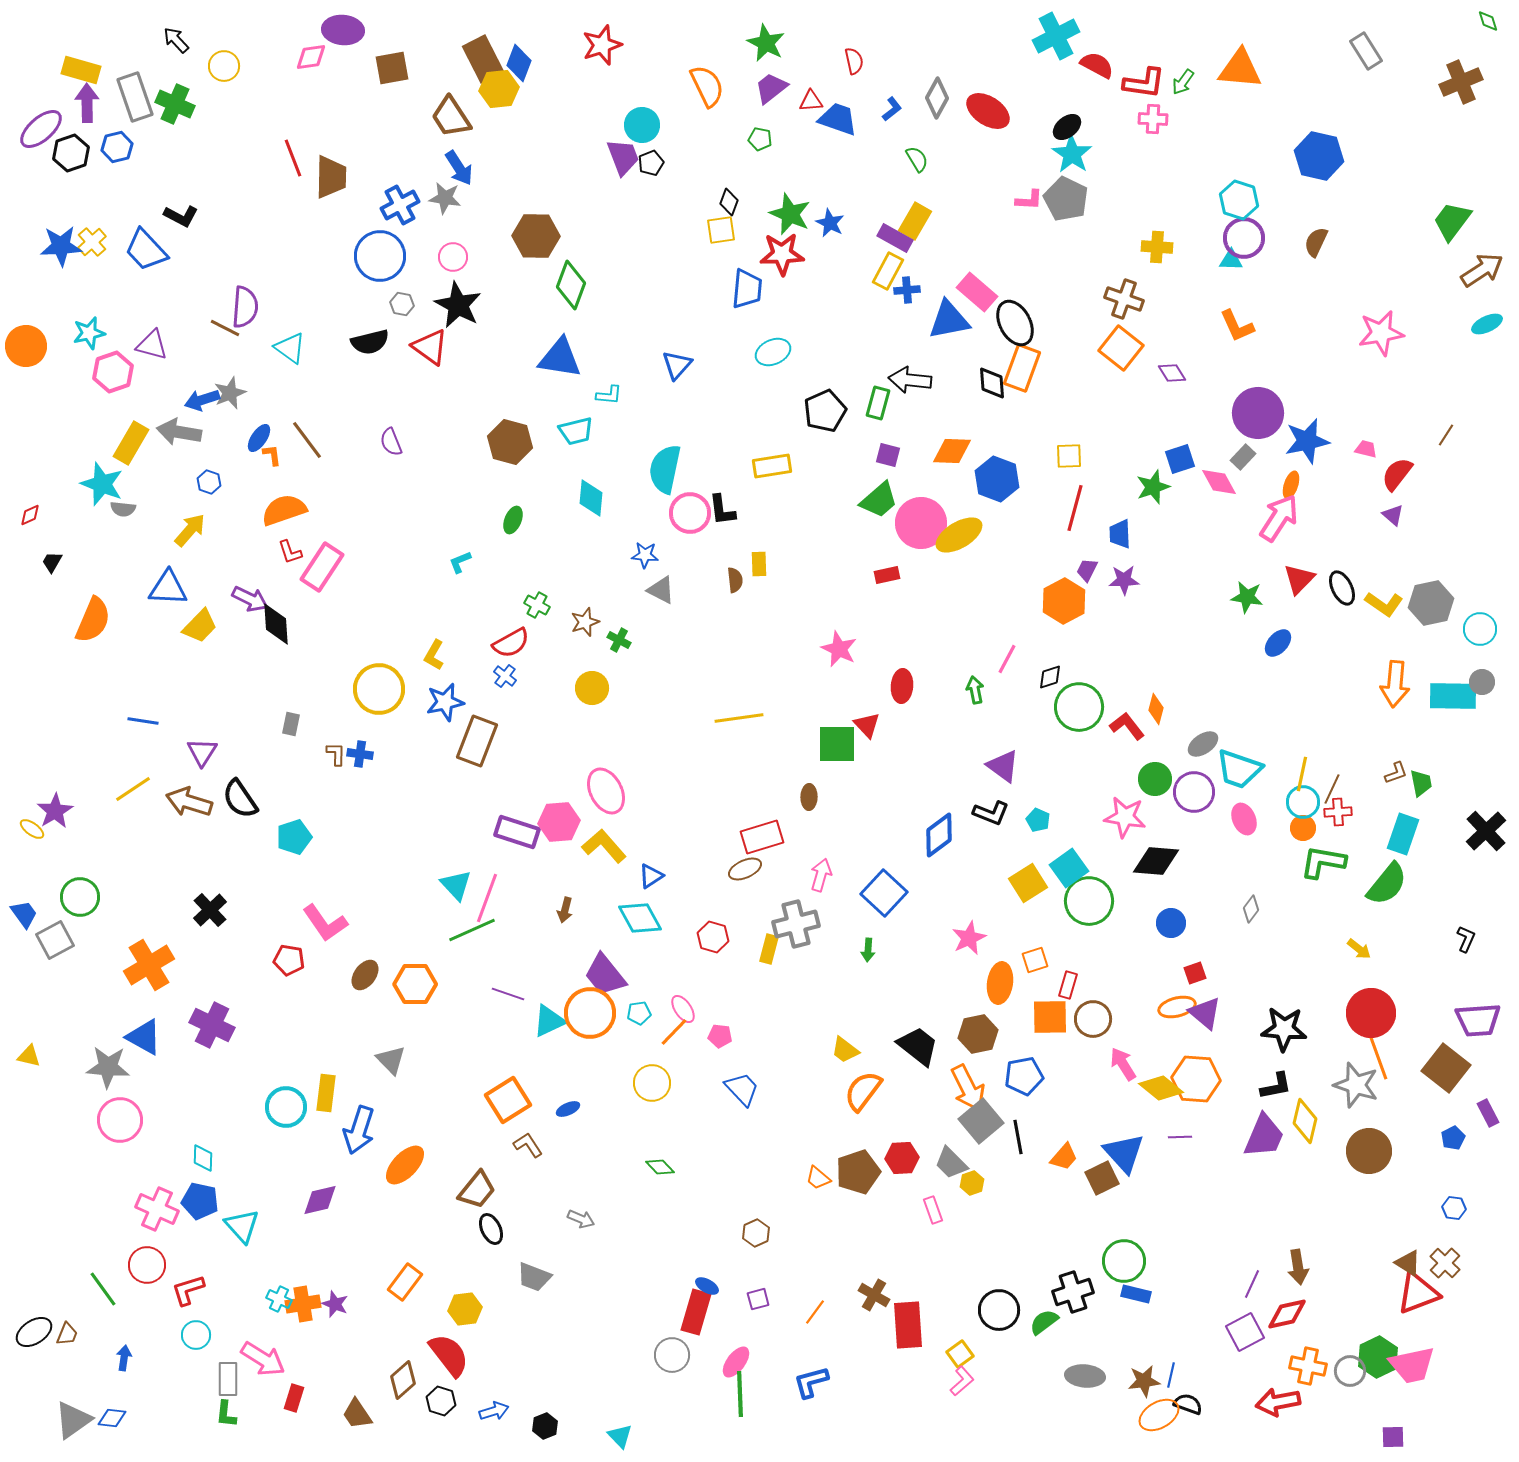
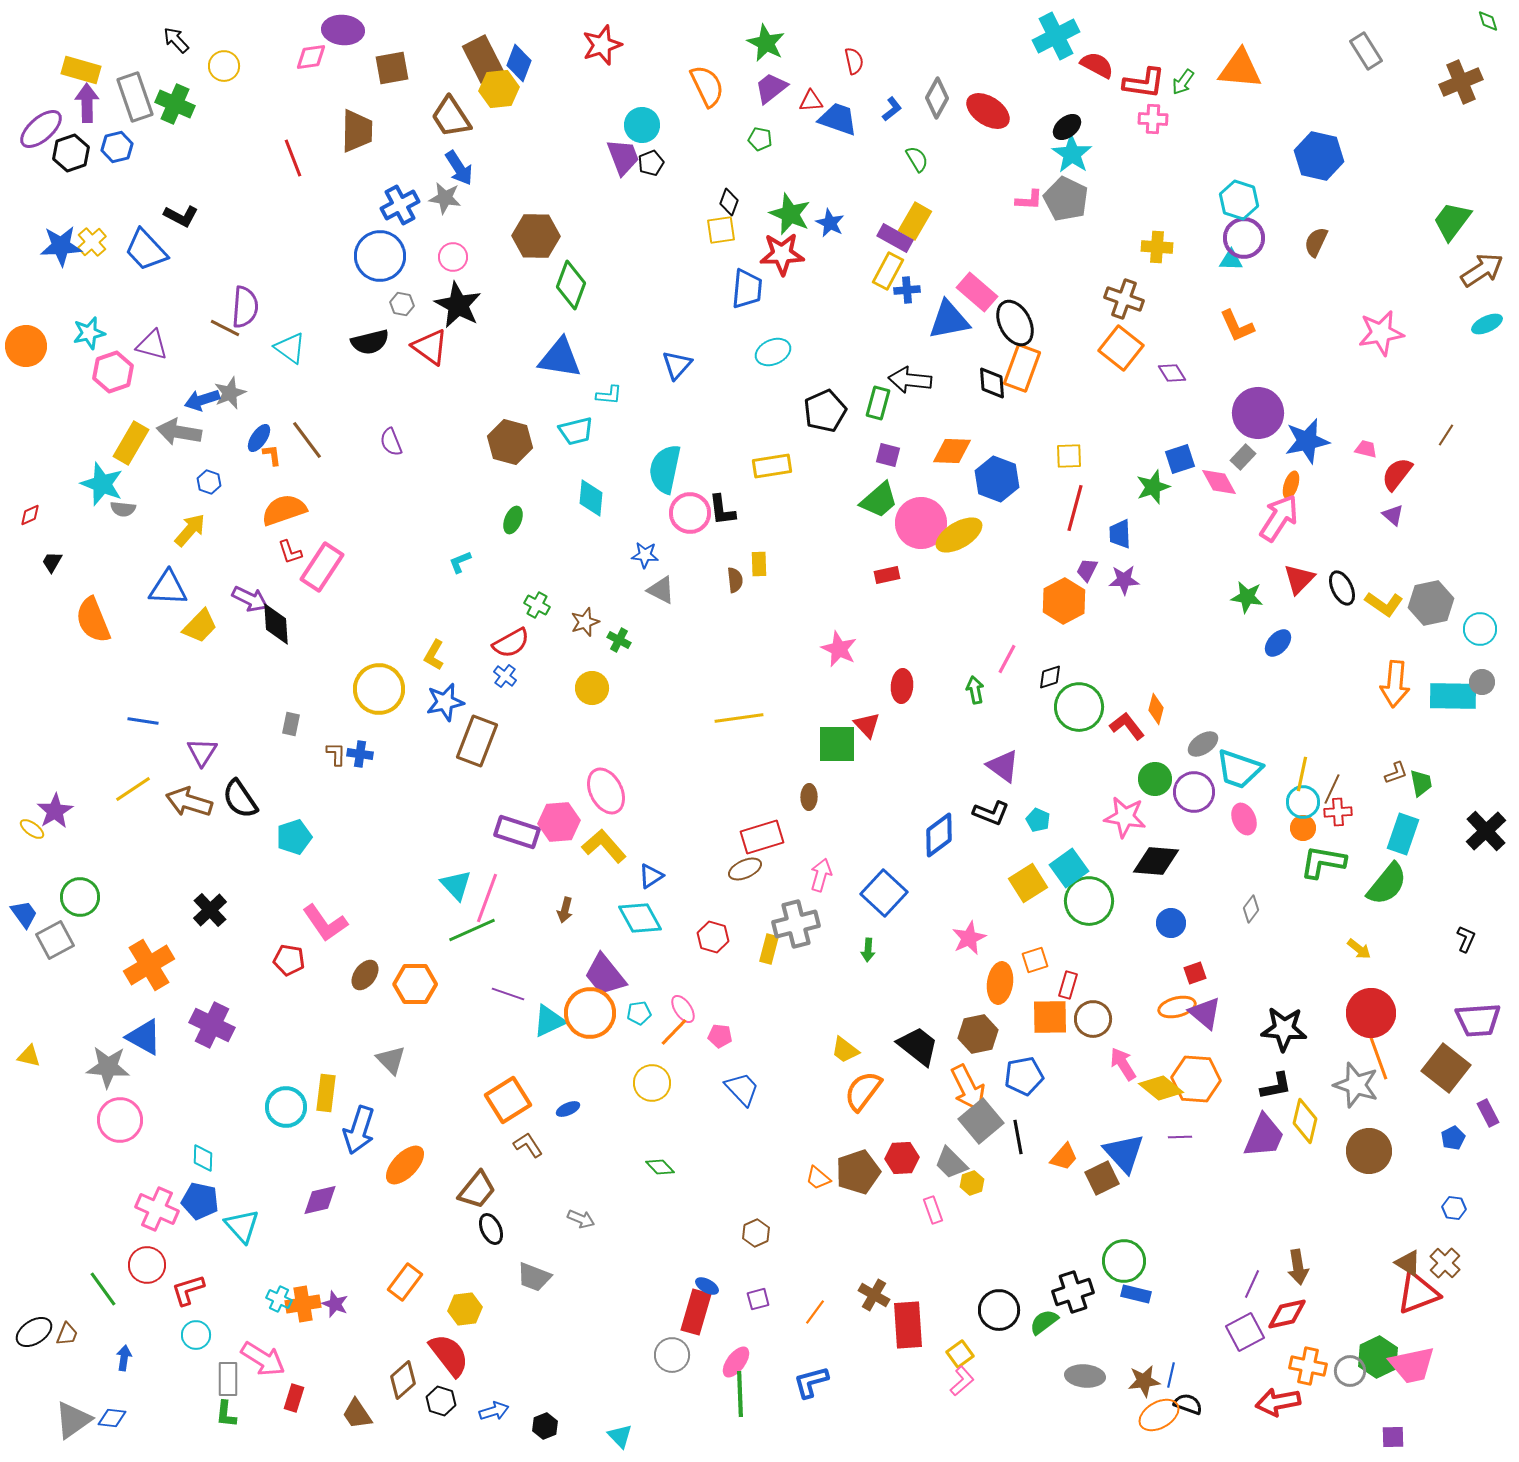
brown trapezoid at (331, 177): moved 26 px right, 46 px up
orange semicircle at (93, 620): rotated 135 degrees clockwise
